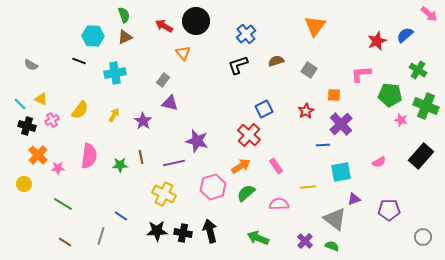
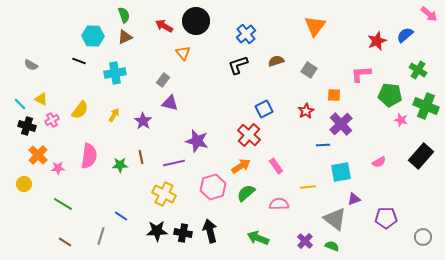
purple pentagon at (389, 210): moved 3 px left, 8 px down
